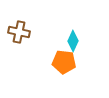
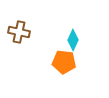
cyan diamond: moved 1 px up
